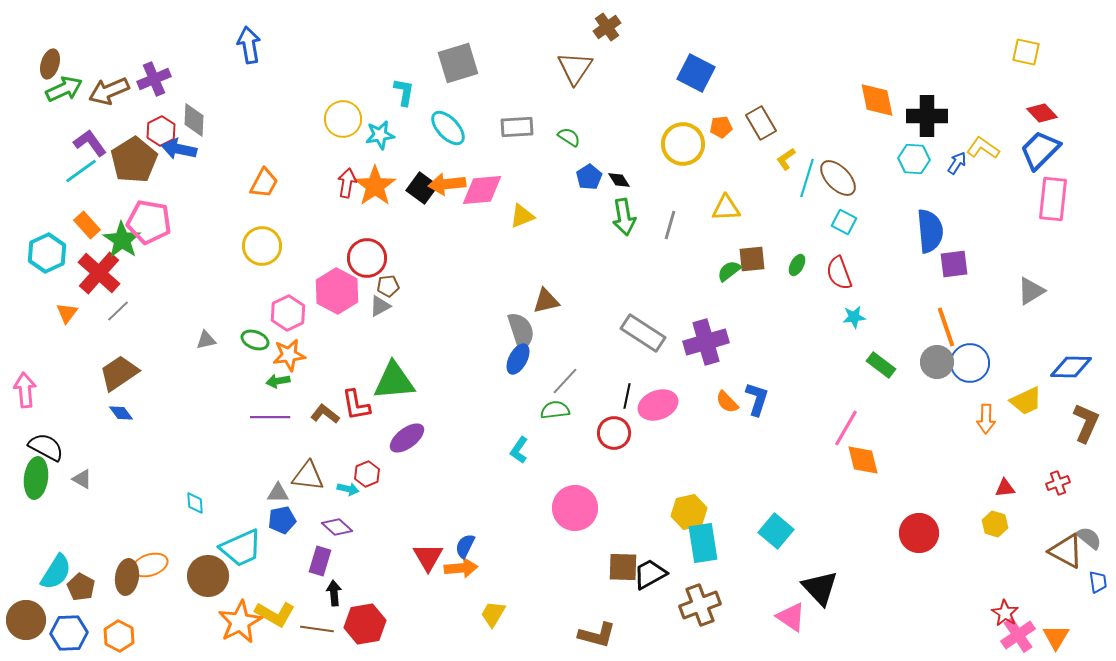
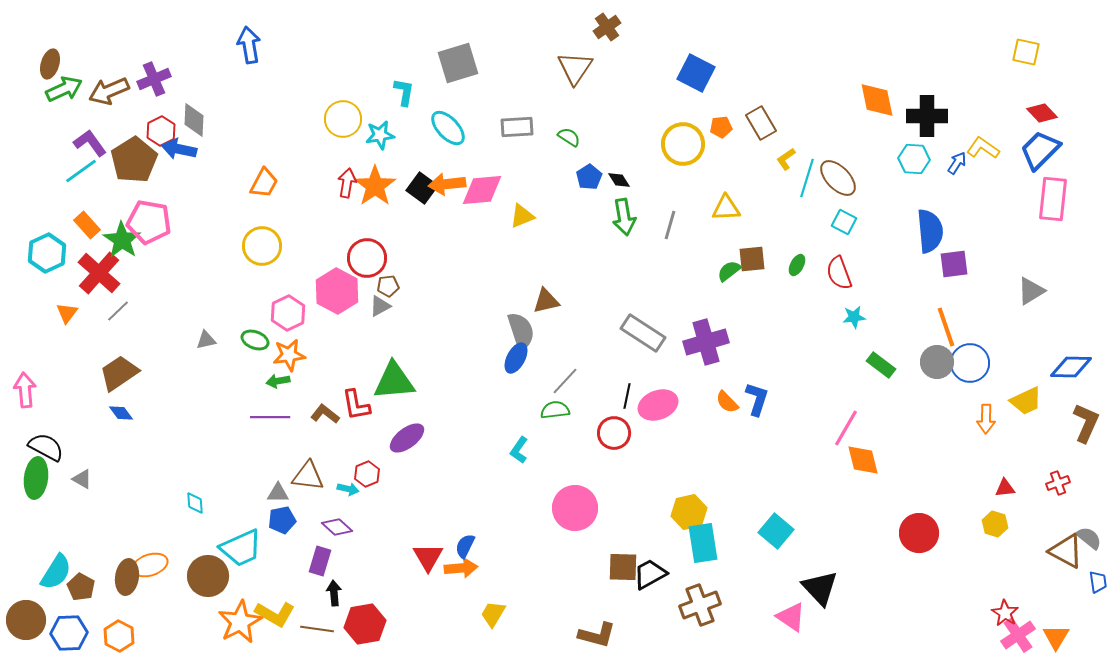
blue ellipse at (518, 359): moved 2 px left, 1 px up
